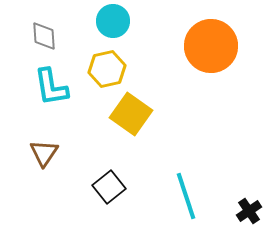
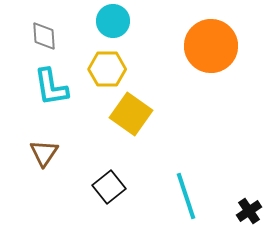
yellow hexagon: rotated 12 degrees clockwise
